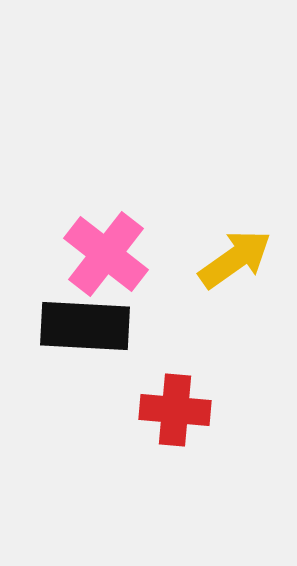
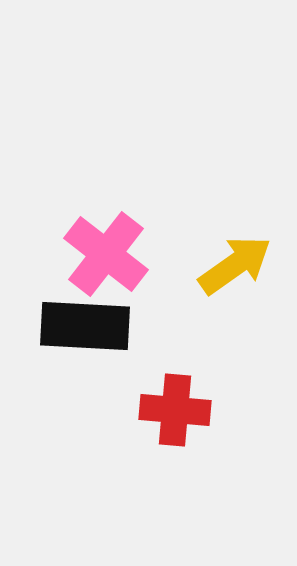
yellow arrow: moved 6 px down
